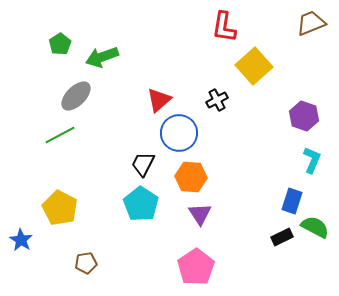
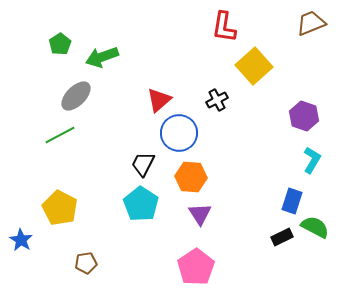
cyan L-shape: rotated 8 degrees clockwise
